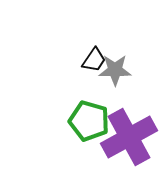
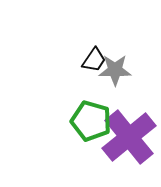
green pentagon: moved 2 px right
purple cross: rotated 10 degrees counterclockwise
